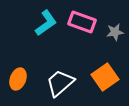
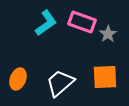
gray star: moved 7 px left, 2 px down; rotated 24 degrees counterclockwise
orange square: rotated 32 degrees clockwise
